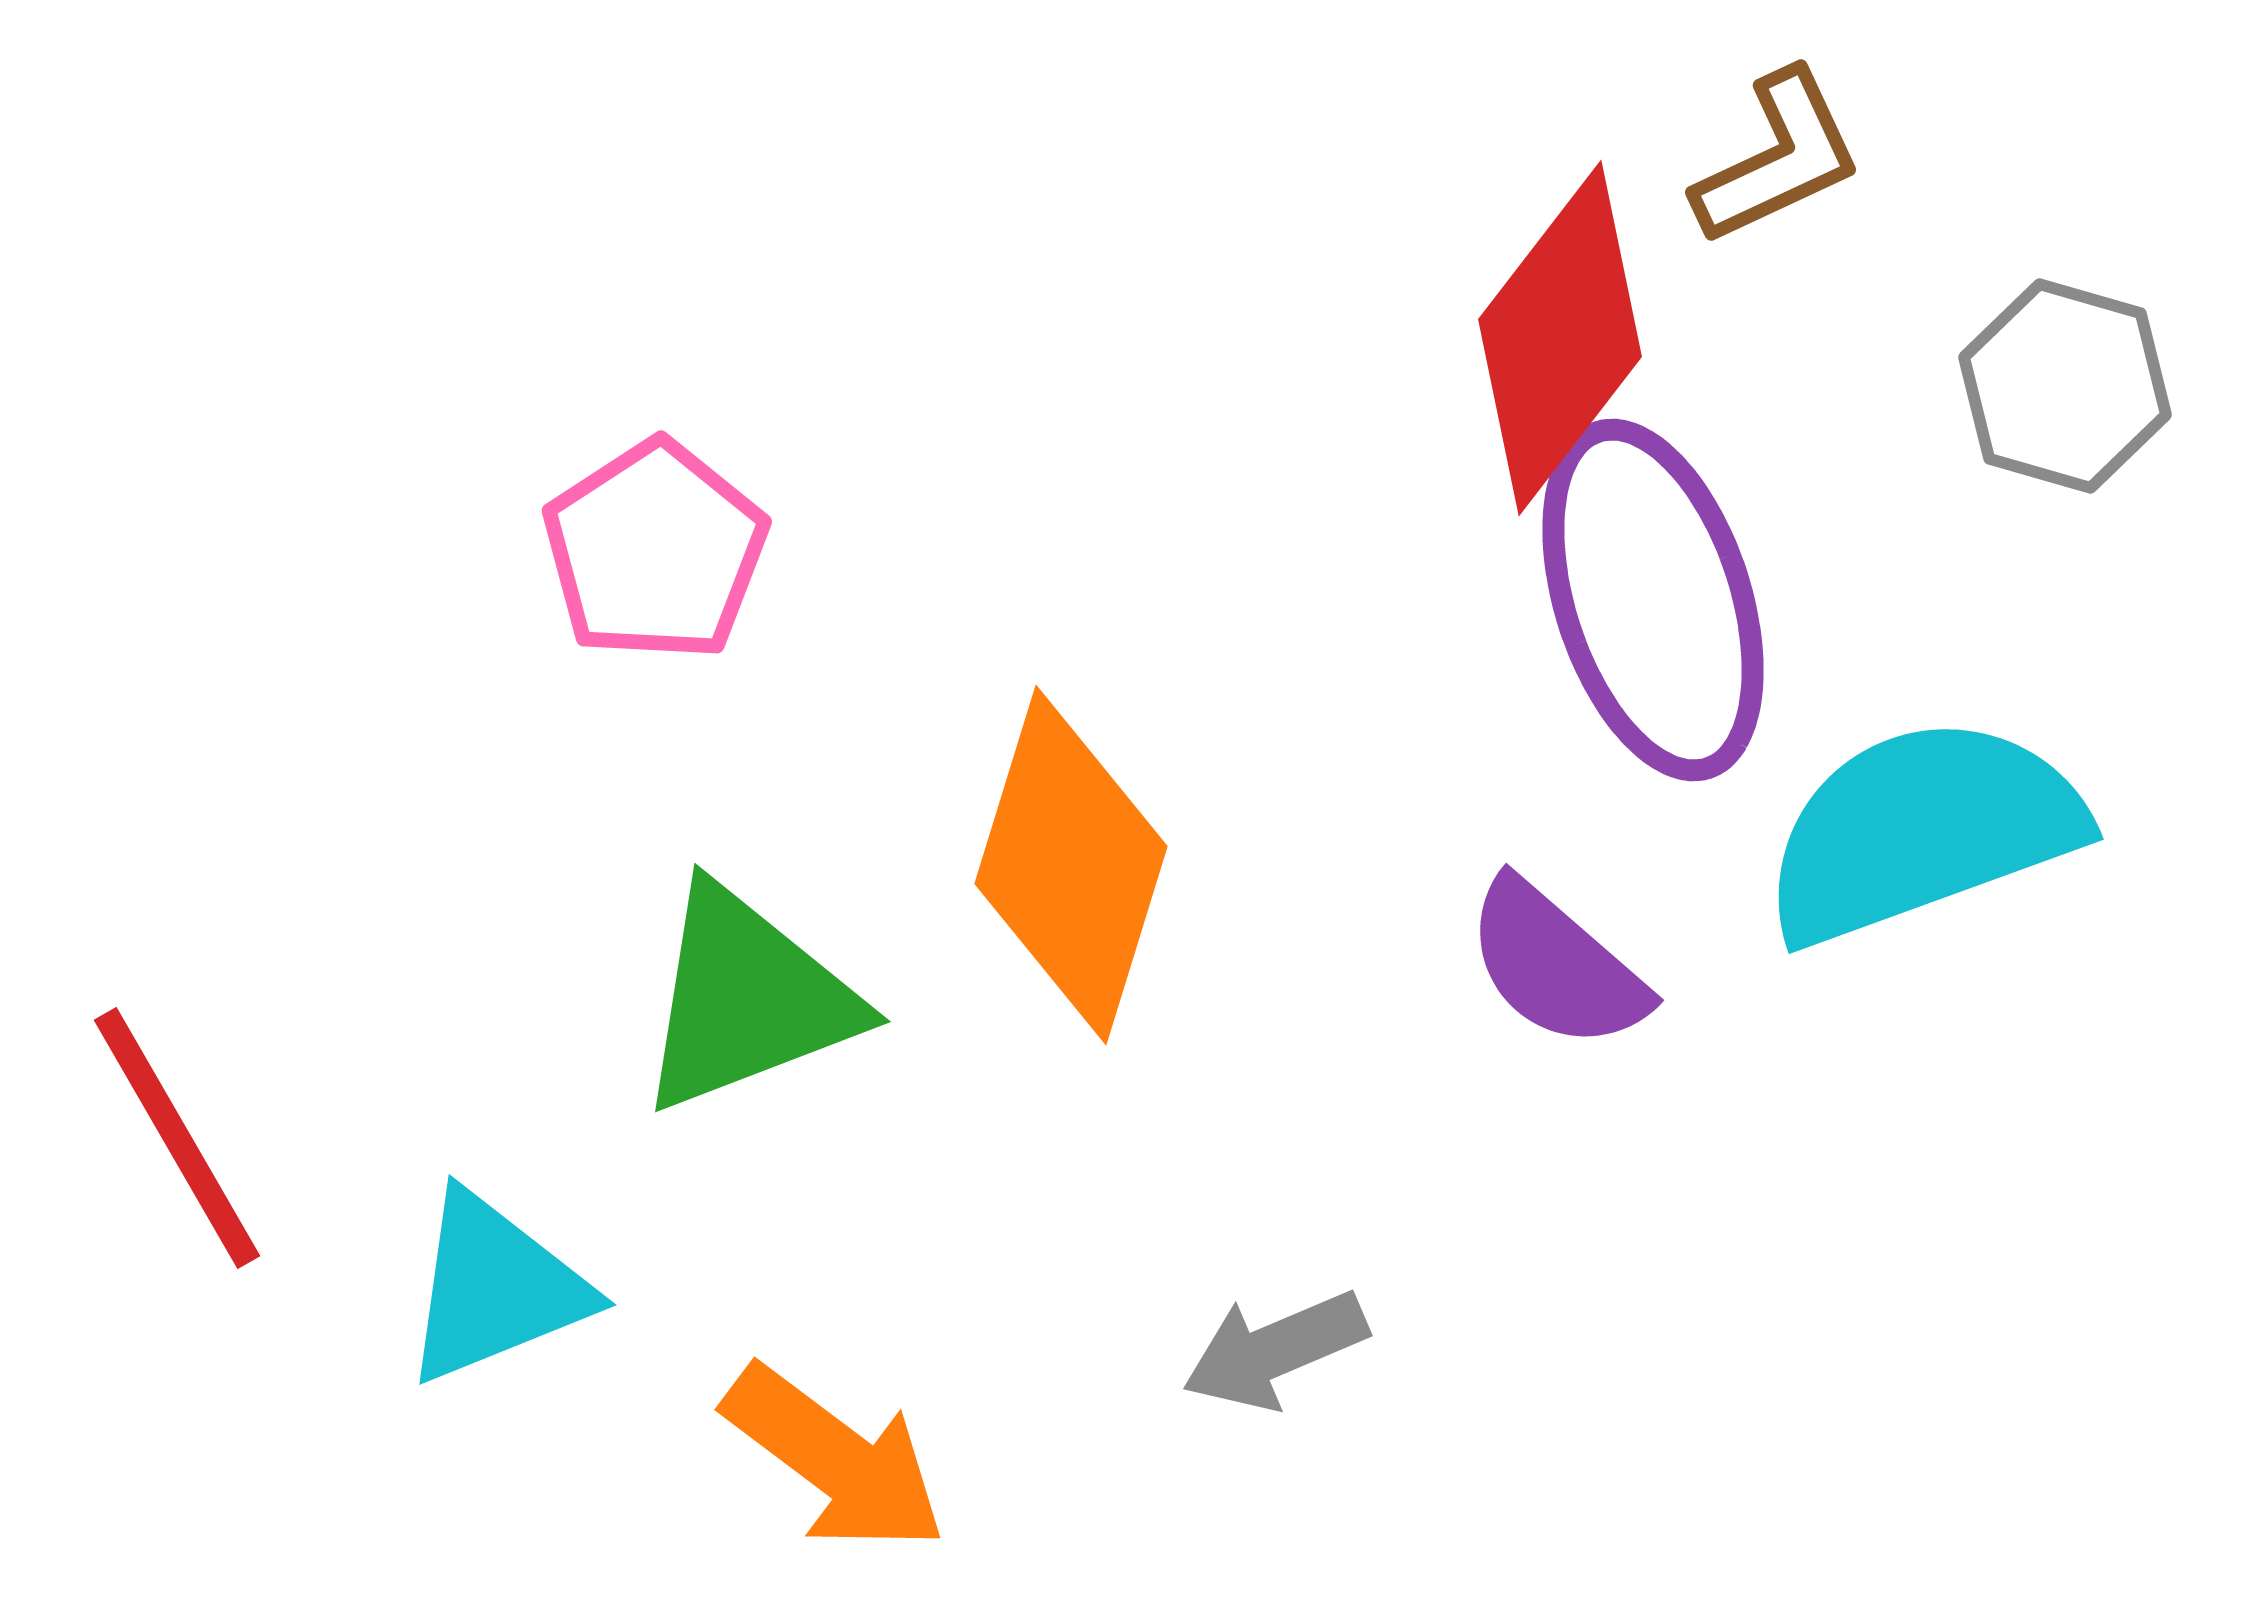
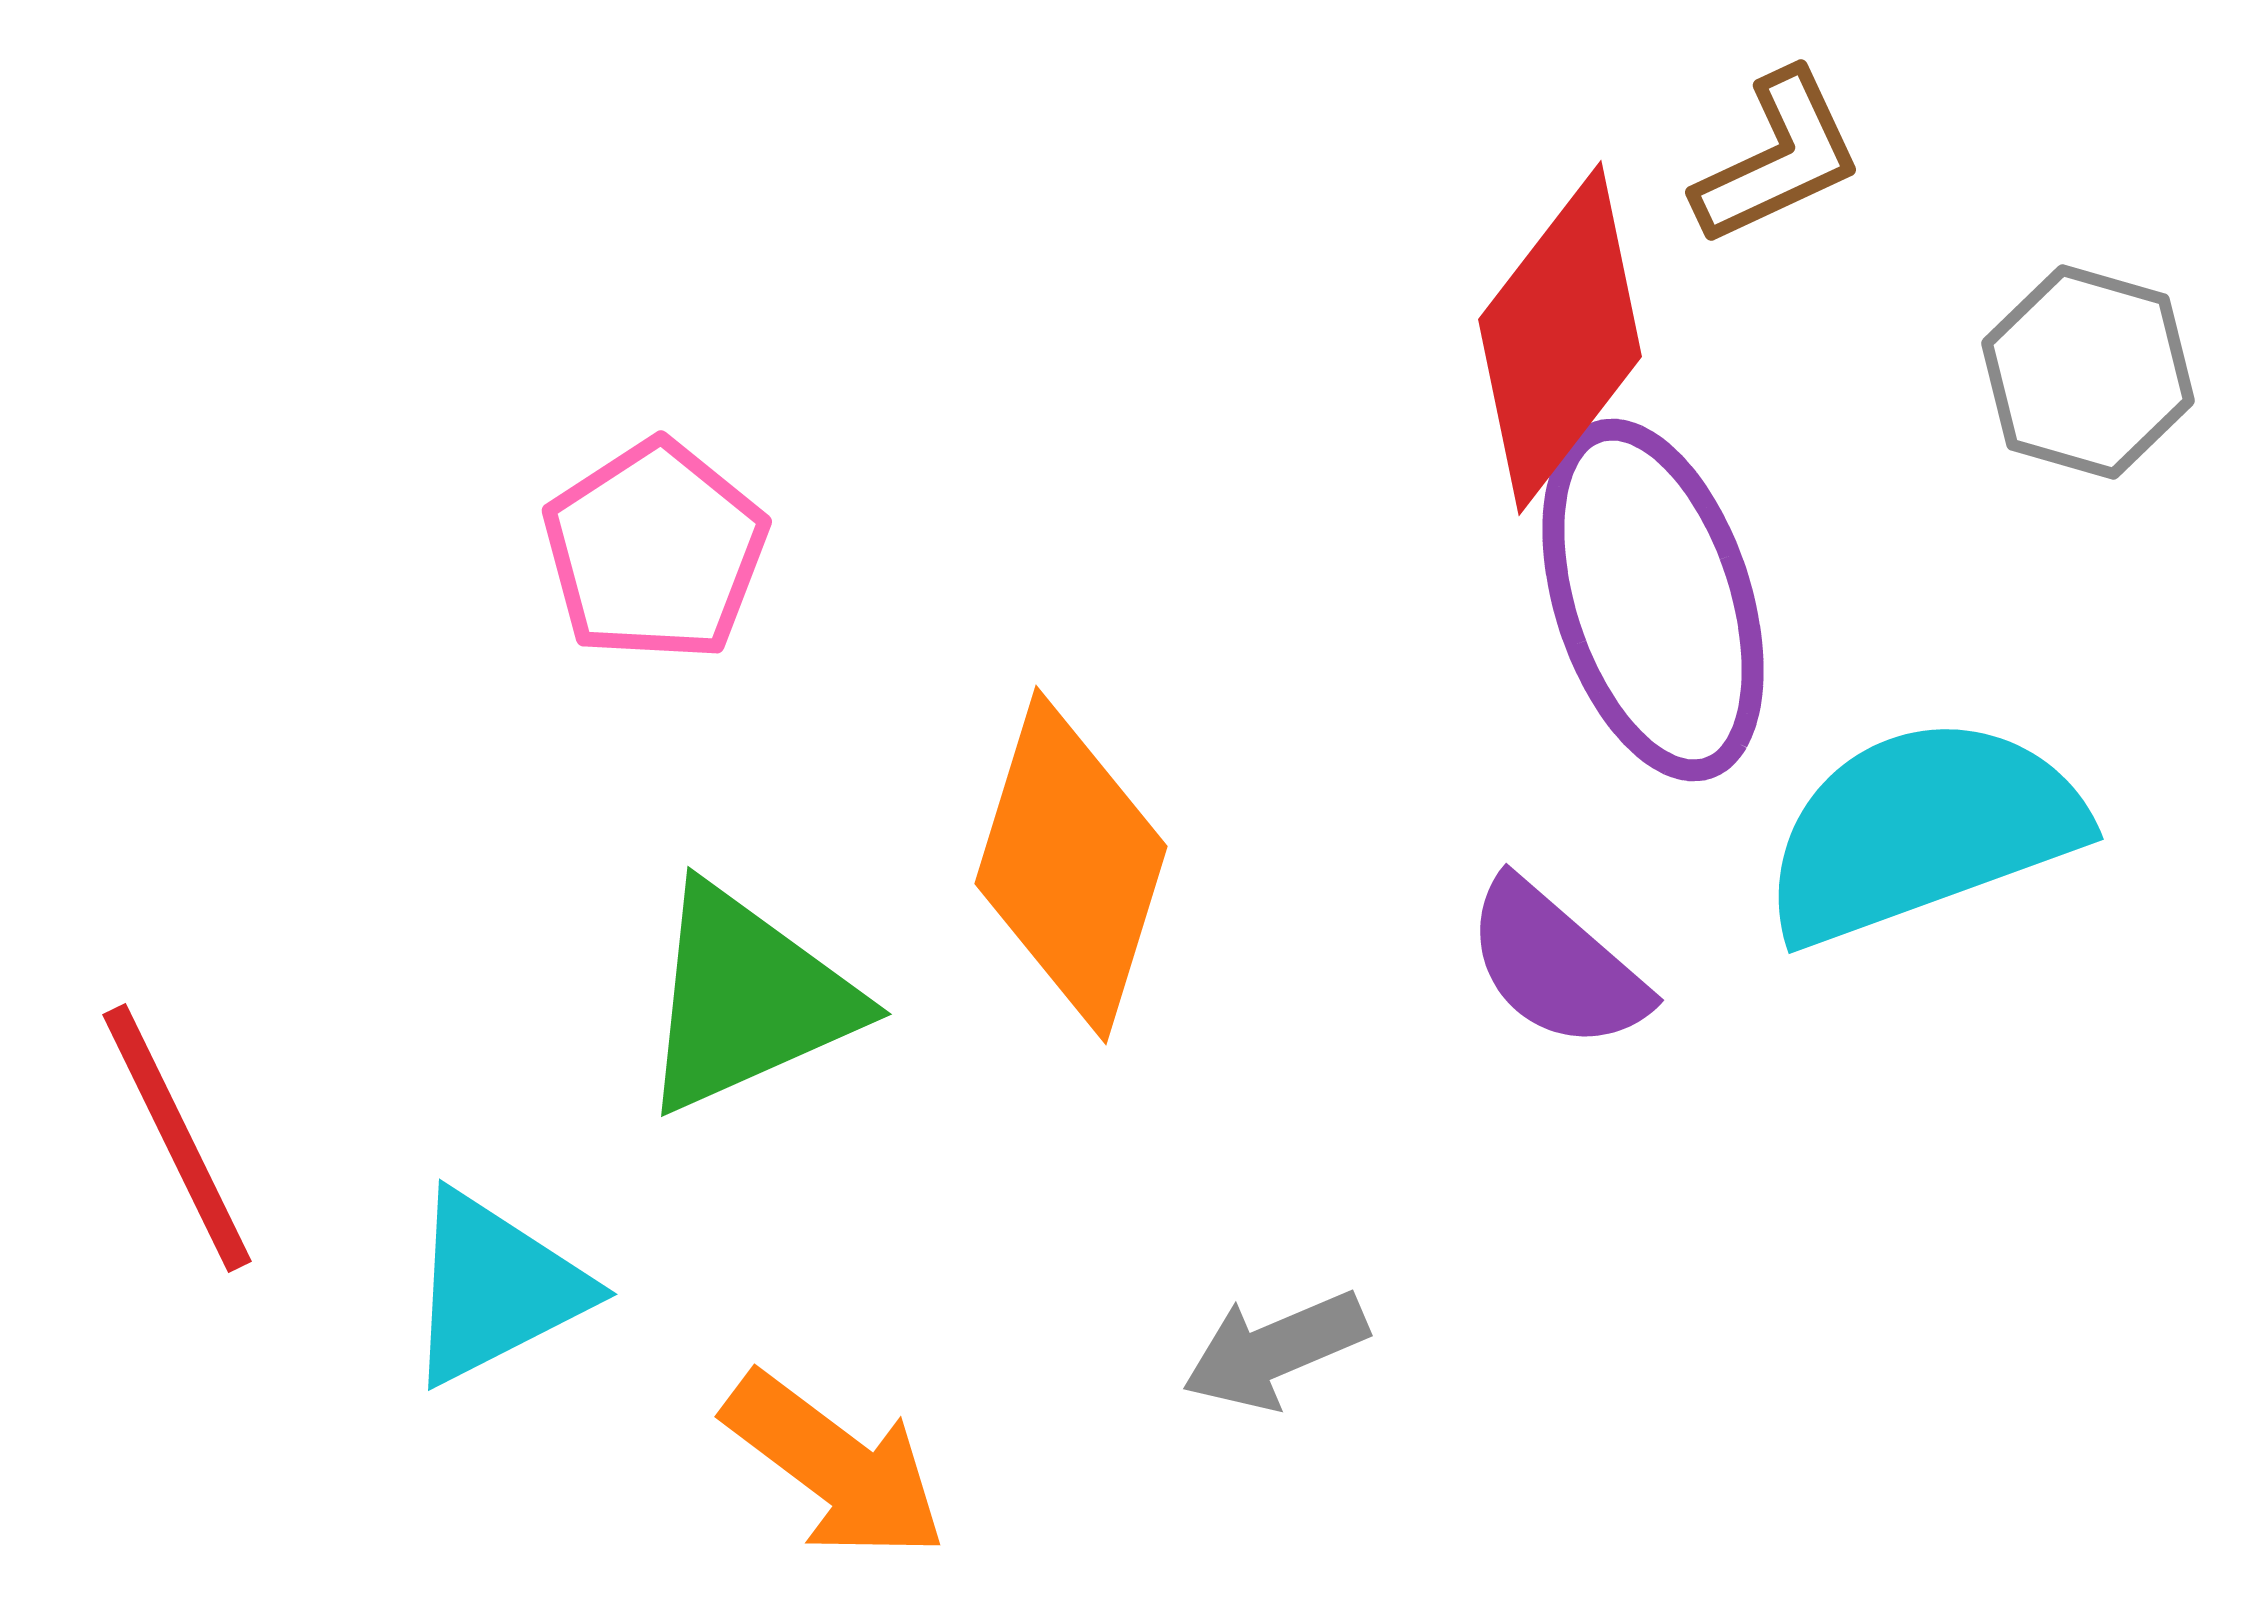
gray hexagon: moved 23 px right, 14 px up
green triangle: rotated 3 degrees counterclockwise
red line: rotated 4 degrees clockwise
cyan triangle: rotated 5 degrees counterclockwise
orange arrow: moved 7 px down
